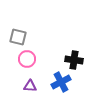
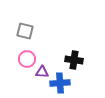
gray square: moved 7 px right, 6 px up
blue cross: moved 1 px left, 1 px down; rotated 24 degrees clockwise
purple triangle: moved 12 px right, 14 px up
